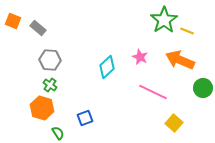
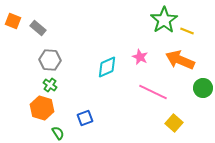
cyan diamond: rotated 20 degrees clockwise
